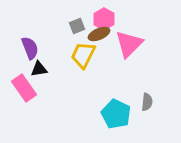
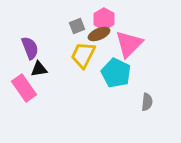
cyan pentagon: moved 41 px up
